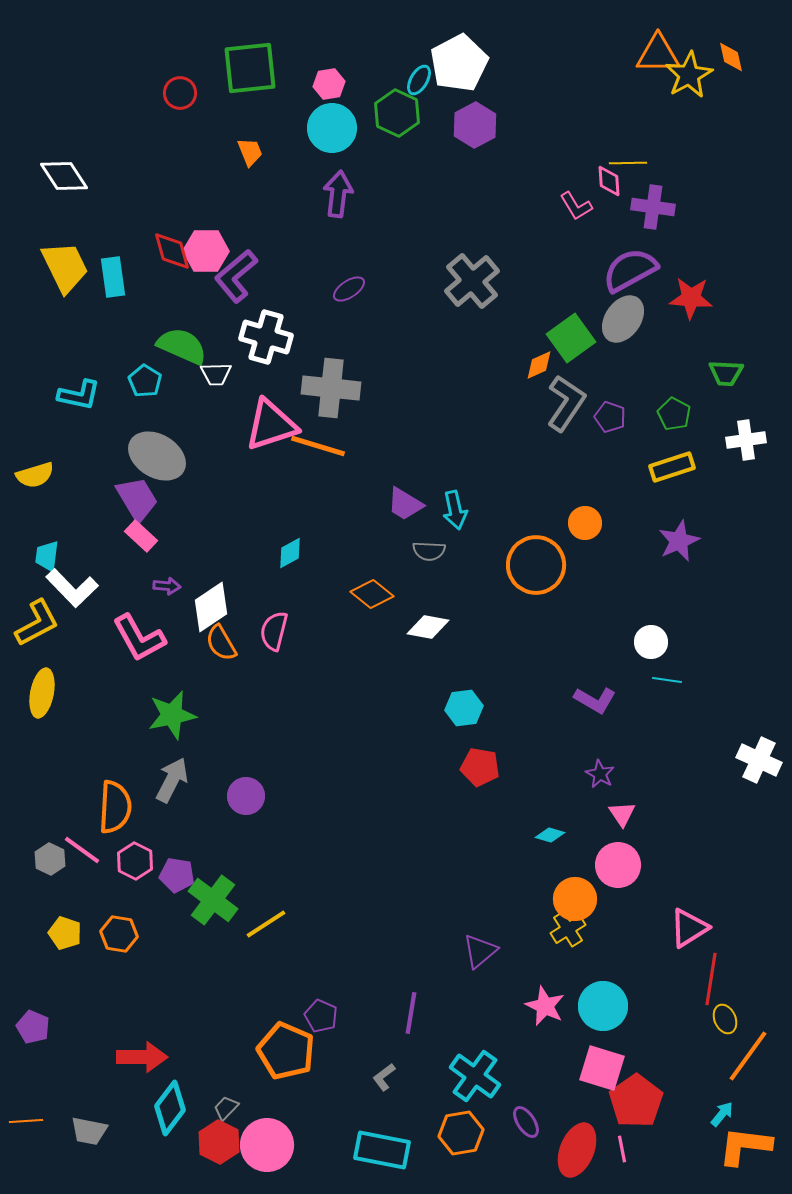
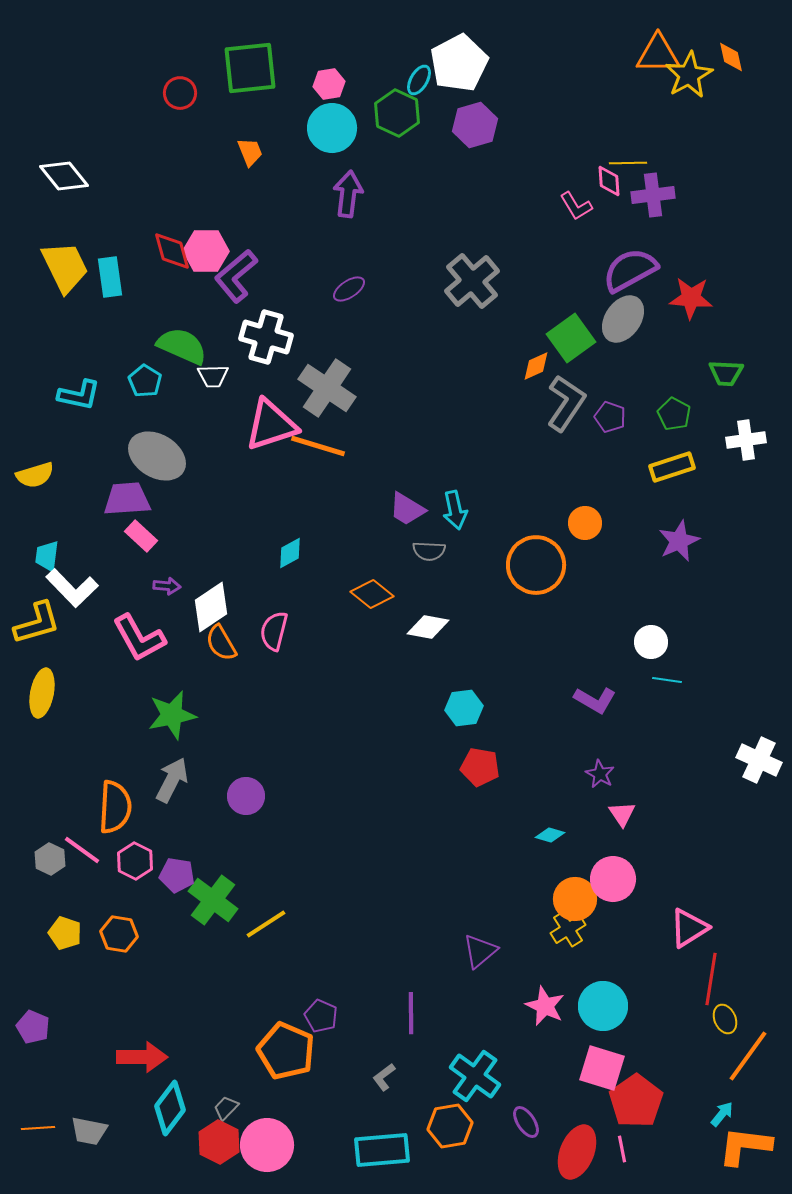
purple hexagon at (475, 125): rotated 12 degrees clockwise
white diamond at (64, 176): rotated 6 degrees counterclockwise
purple arrow at (338, 194): moved 10 px right
purple cross at (653, 207): moved 12 px up; rotated 15 degrees counterclockwise
cyan rectangle at (113, 277): moved 3 px left
orange diamond at (539, 365): moved 3 px left, 1 px down
white trapezoid at (216, 374): moved 3 px left, 2 px down
gray cross at (331, 388): moved 4 px left; rotated 28 degrees clockwise
purple trapezoid at (137, 499): moved 10 px left; rotated 63 degrees counterclockwise
purple trapezoid at (405, 504): moved 2 px right, 5 px down
yellow L-shape at (37, 623): rotated 12 degrees clockwise
pink circle at (618, 865): moved 5 px left, 14 px down
purple line at (411, 1013): rotated 9 degrees counterclockwise
orange line at (26, 1121): moved 12 px right, 7 px down
orange hexagon at (461, 1133): moved 11 px left, 7 px up
cyan rectangle at (382, 1150): rotated 16 degrees counterclockwise
red ellipse at (577, 1150): moved 2 px down
